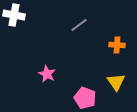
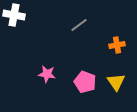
orange cross: rotated 14 degrees counterclockwise
pink star: rotated 18 degrees counterclockwise
pink pentagon: moved 16 px up
